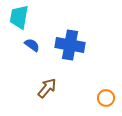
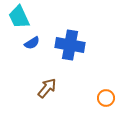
cyan trapezoid: rotated 35 degrees counterclockwise
blue semicircle: moved 2 px up; rotated 112 degrees clockwise
